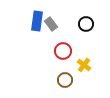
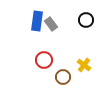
black circle: moved 4 px up
red circle: moved 19 px left, 9 px down
brown circle: moved 2 px left, 3 px up
